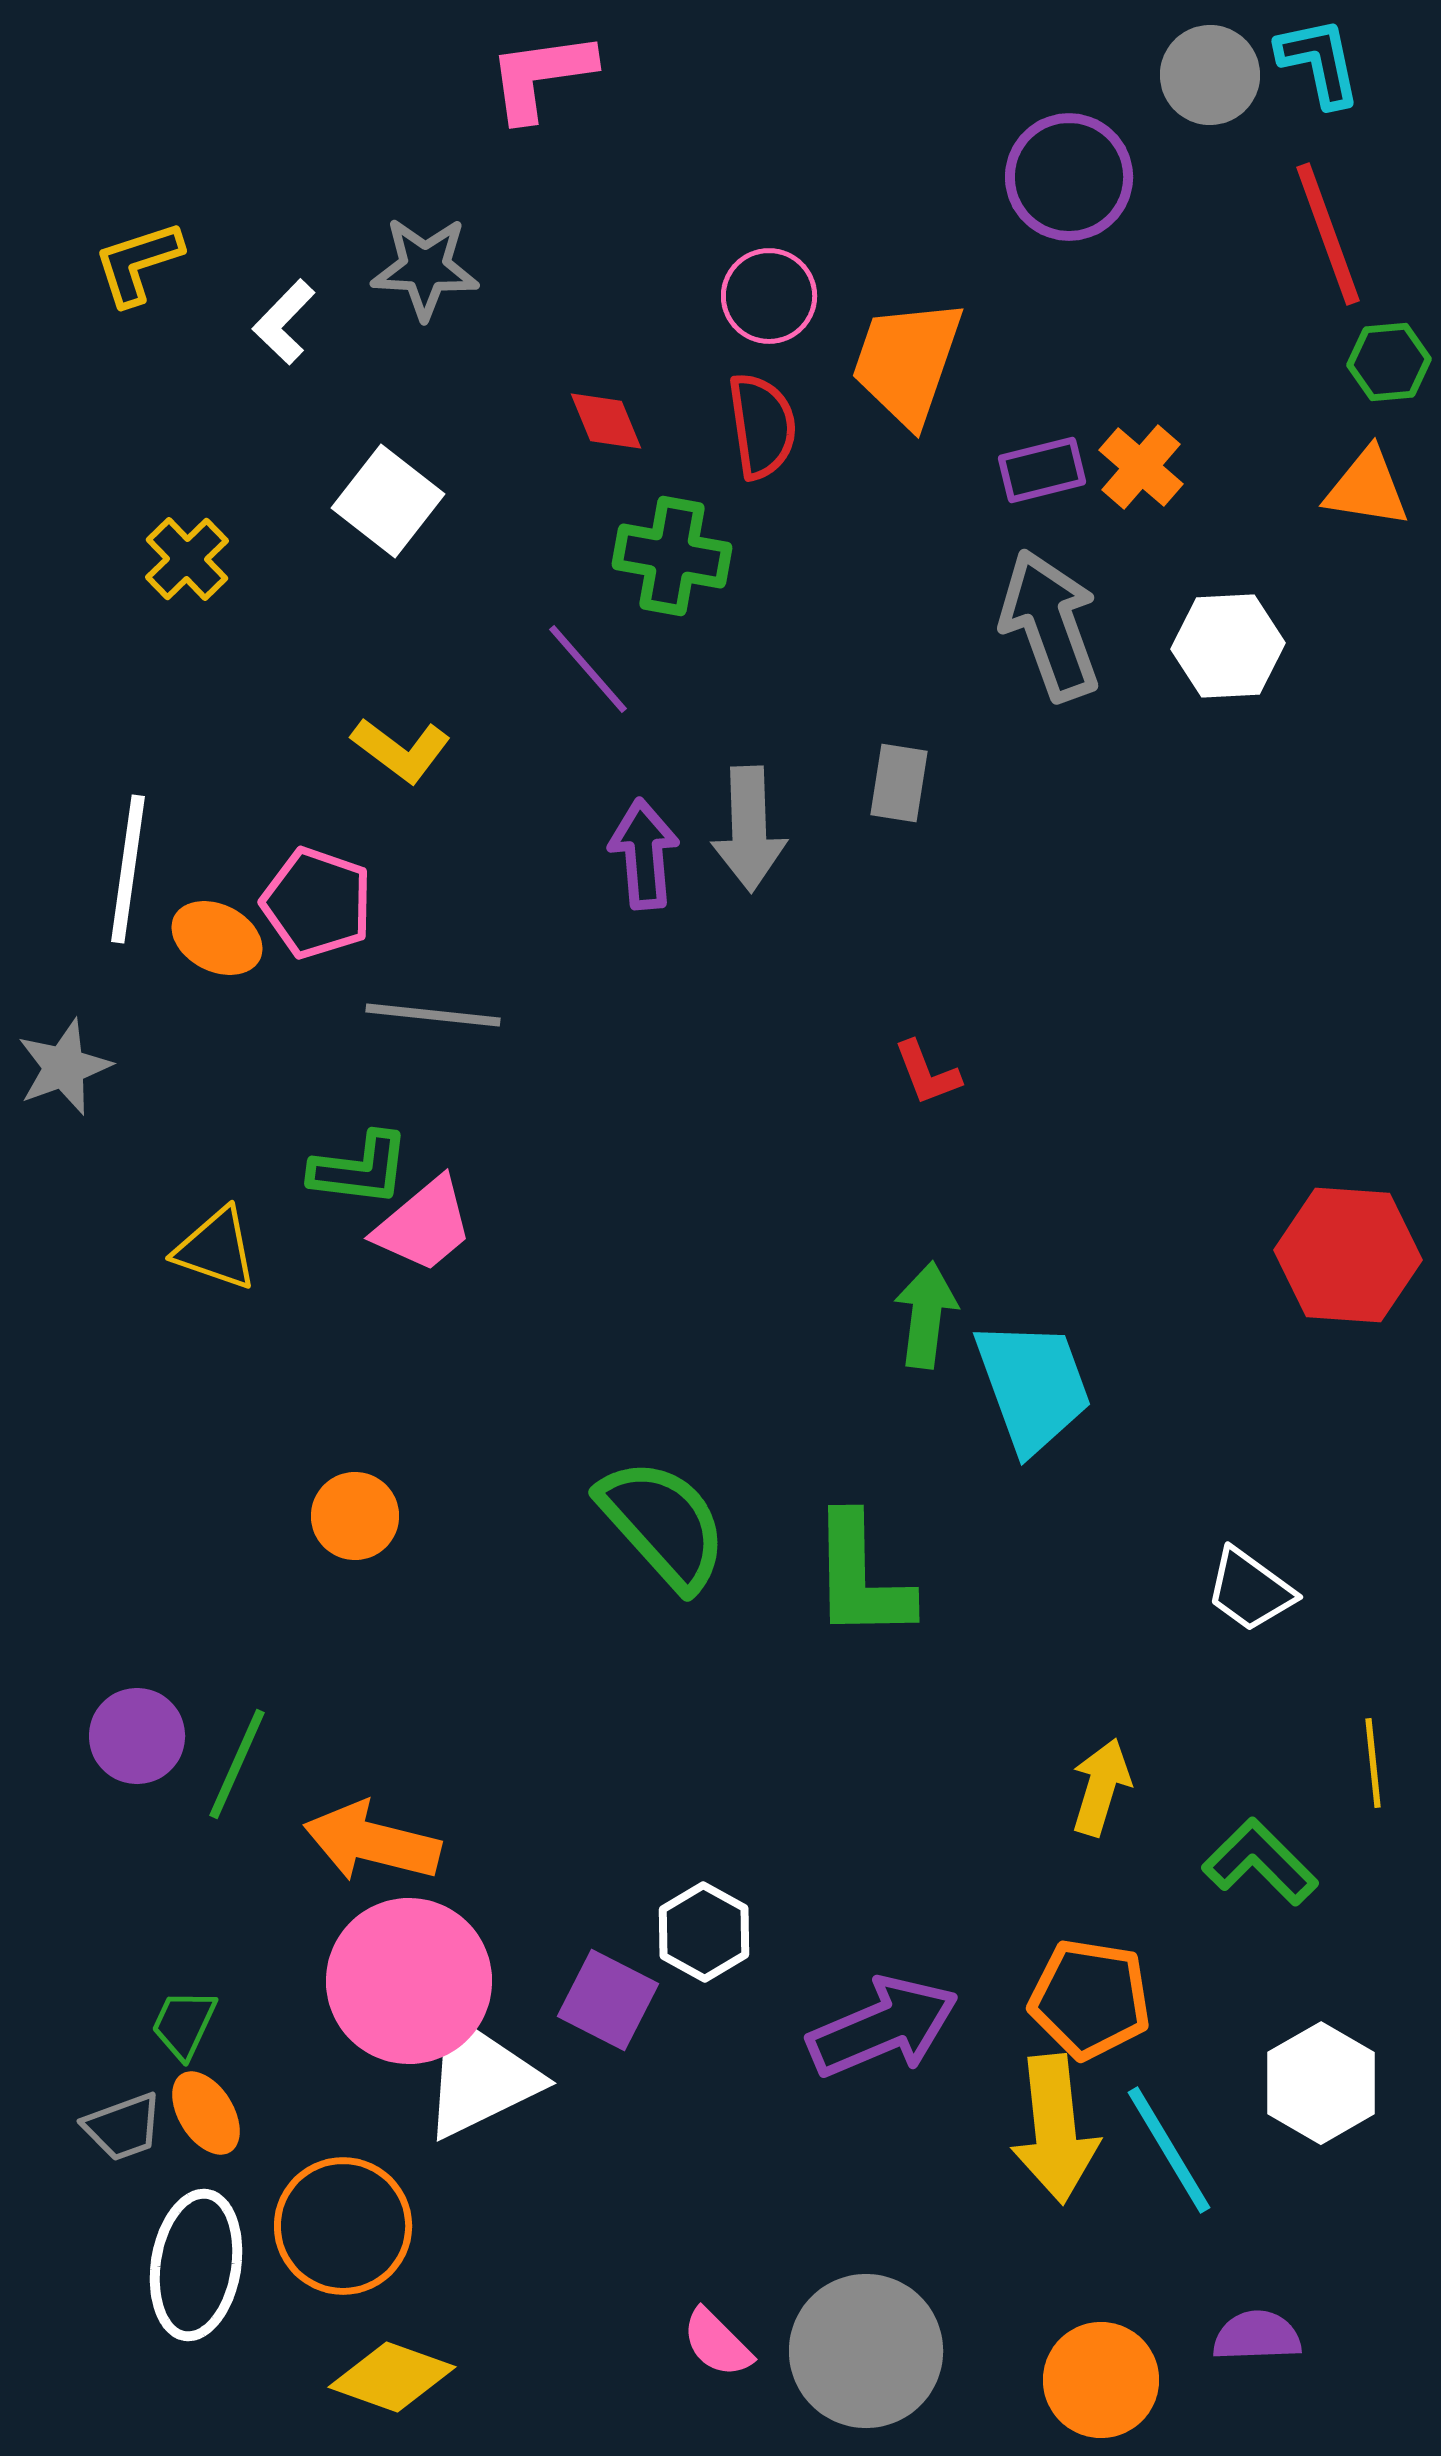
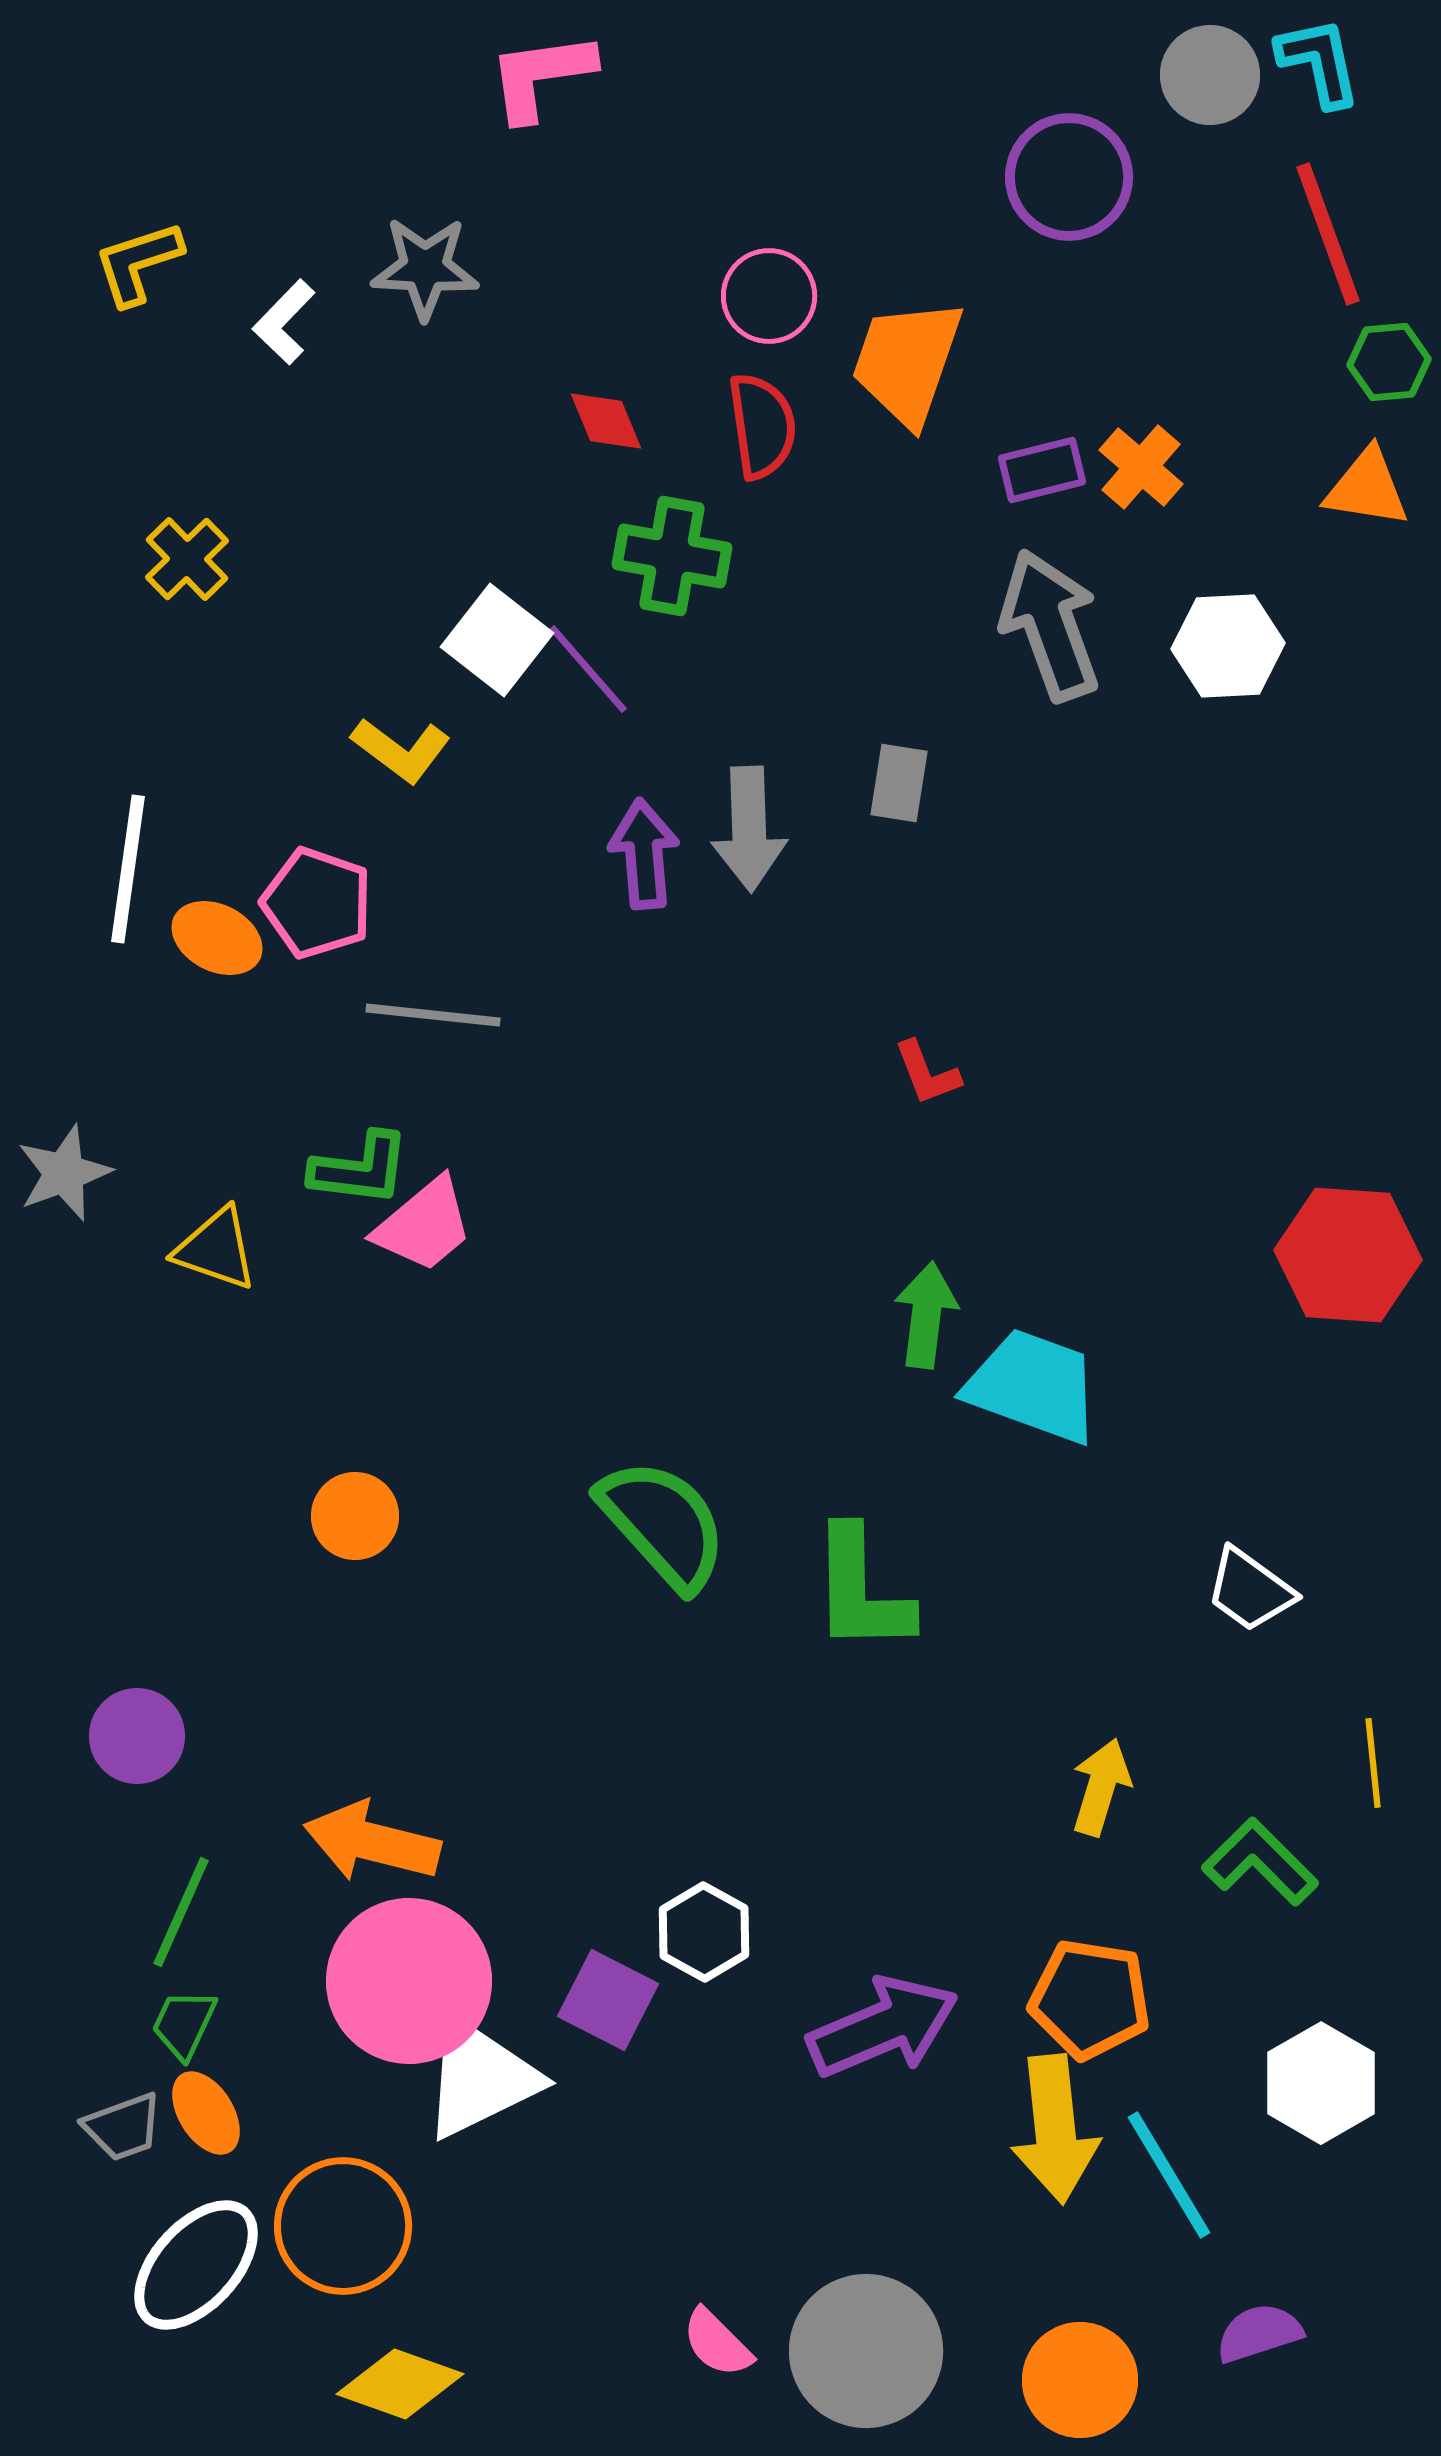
white square at (388, 501): moved 109 px right, 139 px down
gray star at (64, 1067): moved 106 px down
cyan trapezoid at (1033, 1386): rotated 50 degrees counterclockwise
green L-shape at (861, 1577): moved 13 px down
green line at (237, 1764): moved 56 px left, 148 px down
cyan line at (1169, 2150): moved 25 px down
white ellipse at (196, 2265): rotated 33 degrees clockwise
purple semicircle at (1257, 2336): moved 2 px right, 3 px up; rotated 16 degrees counterclockwise
yellow diamond at (392, 2377): moved 8 px right, 7 px down
orange circle at (1101, 2380): moved 21 px left
